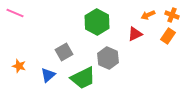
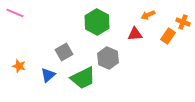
orange cross: moved 11 px right, 7 px down
red triangle: rotated 21 degrees clockwise
